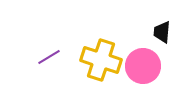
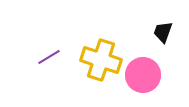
black trapezoid: moved 1 px right; rotated 15 degrees clockwise
pink circle: moved 9 px down
